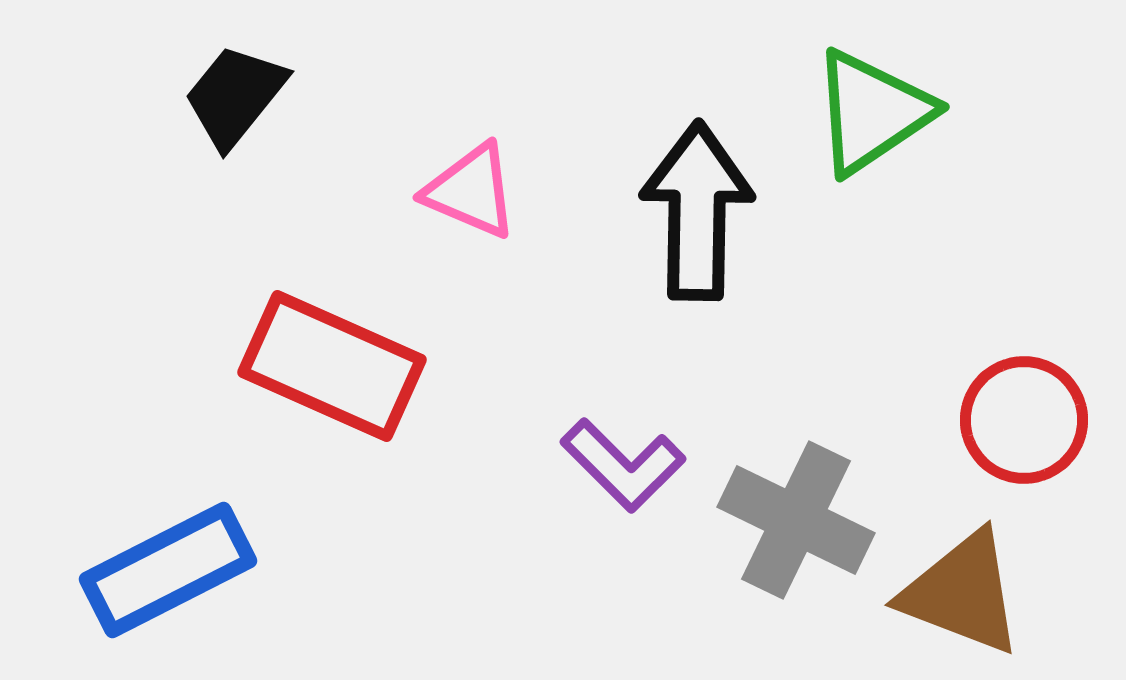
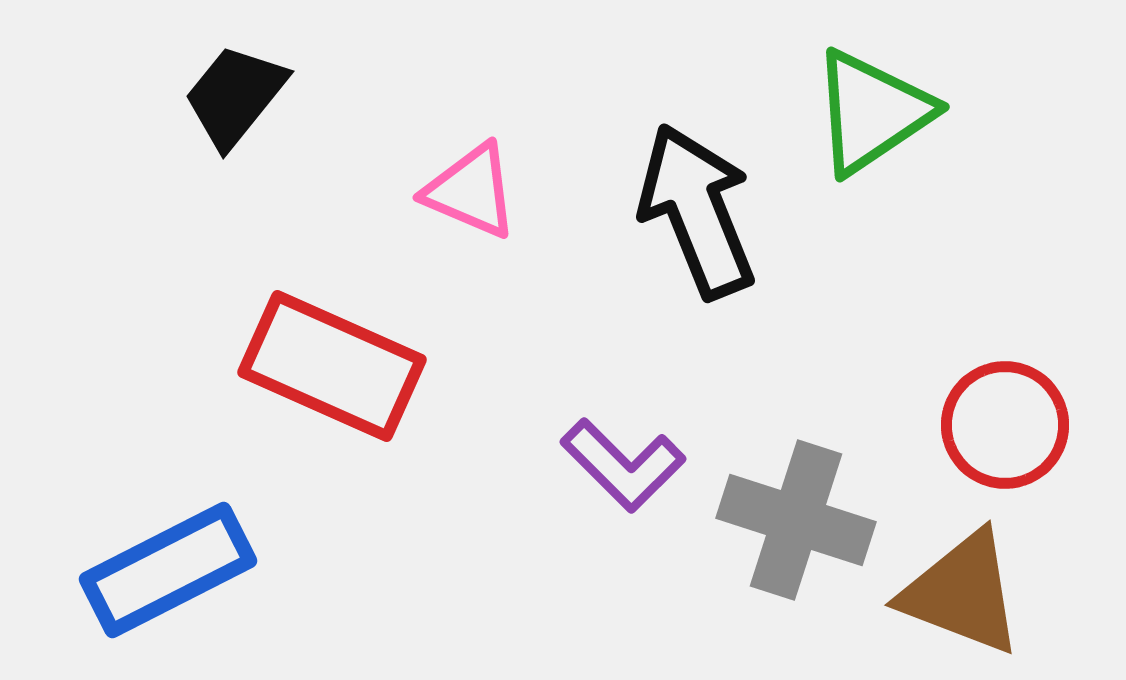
black arrow: rotated 23 degrees counterclockwise
red circle: moved 19 px left, 5 px down
gray cross: rotated 8 degrees counterclockwise
